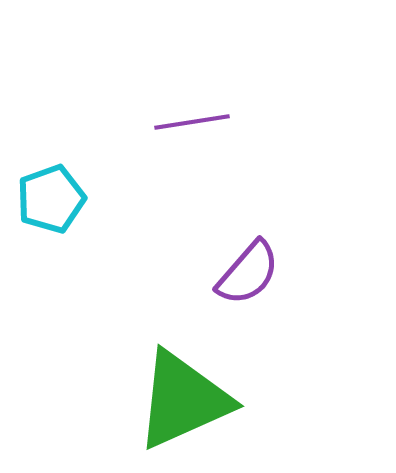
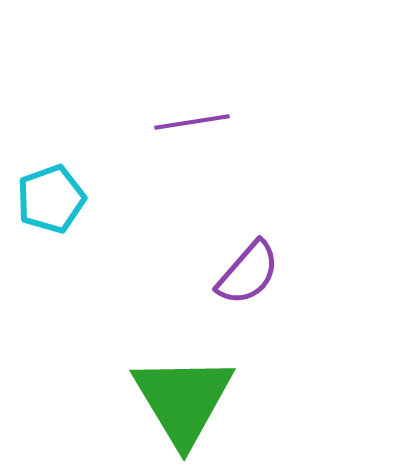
green triangle: rotated 37 degrees counterclockwise
